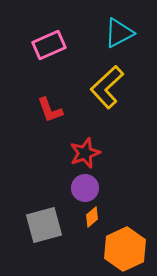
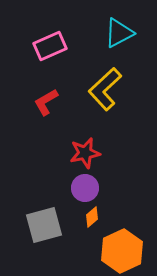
pink rectangle: moved 1 px right, 1 px down
yellow L-shape: moved 2 px left, 2 px down
red L-shape: moved 4 px left, 8 px up; rotated 80 degrees clockwise
red star: rotated 8 degrees clockwise
orange hexagon: moved 3 px left, 2 px down
